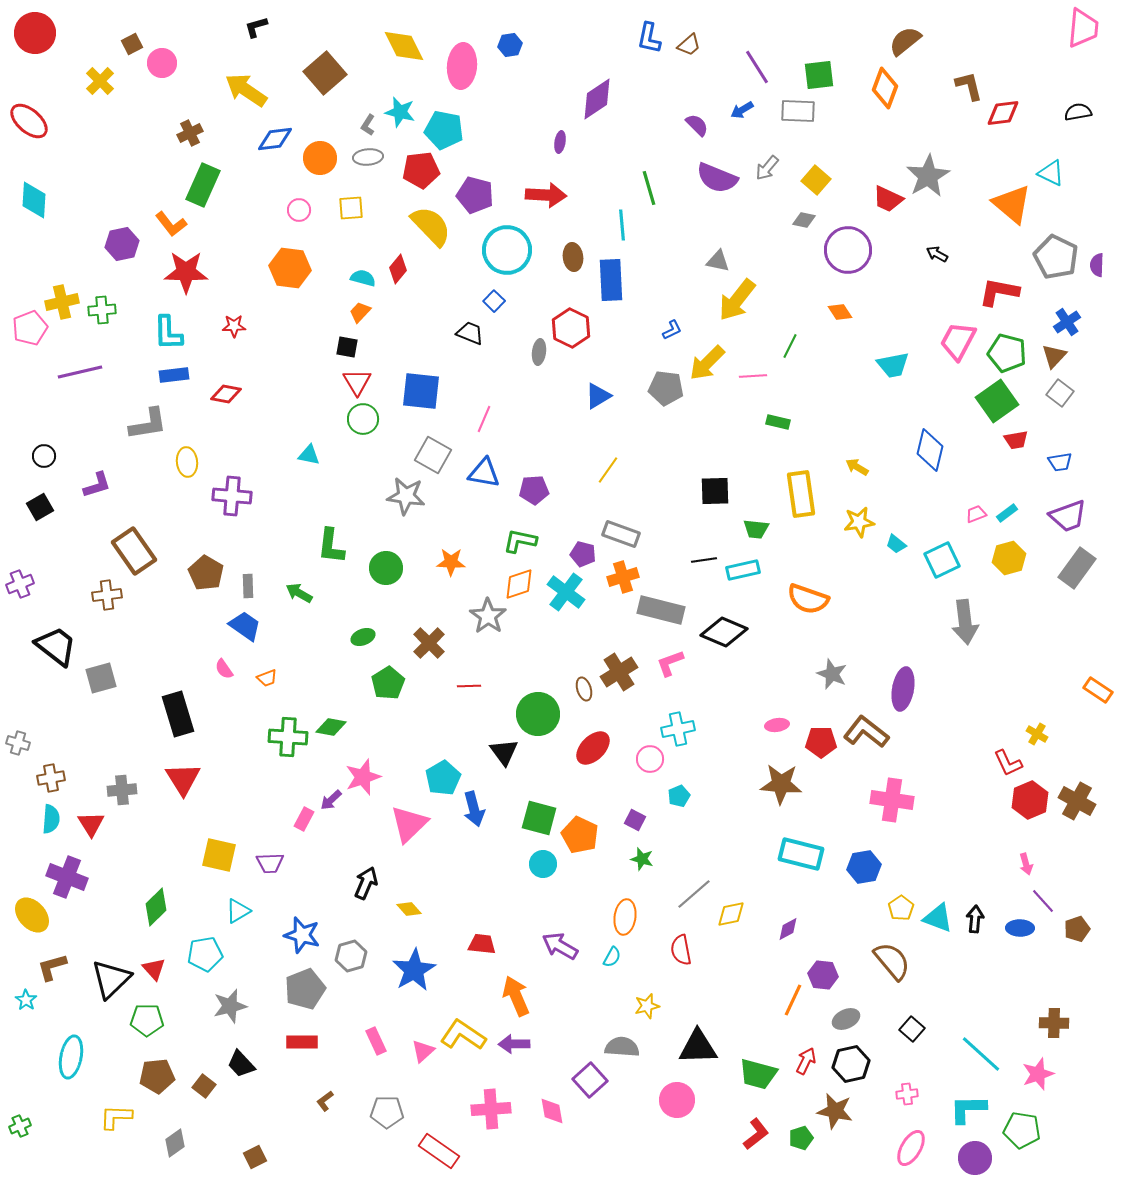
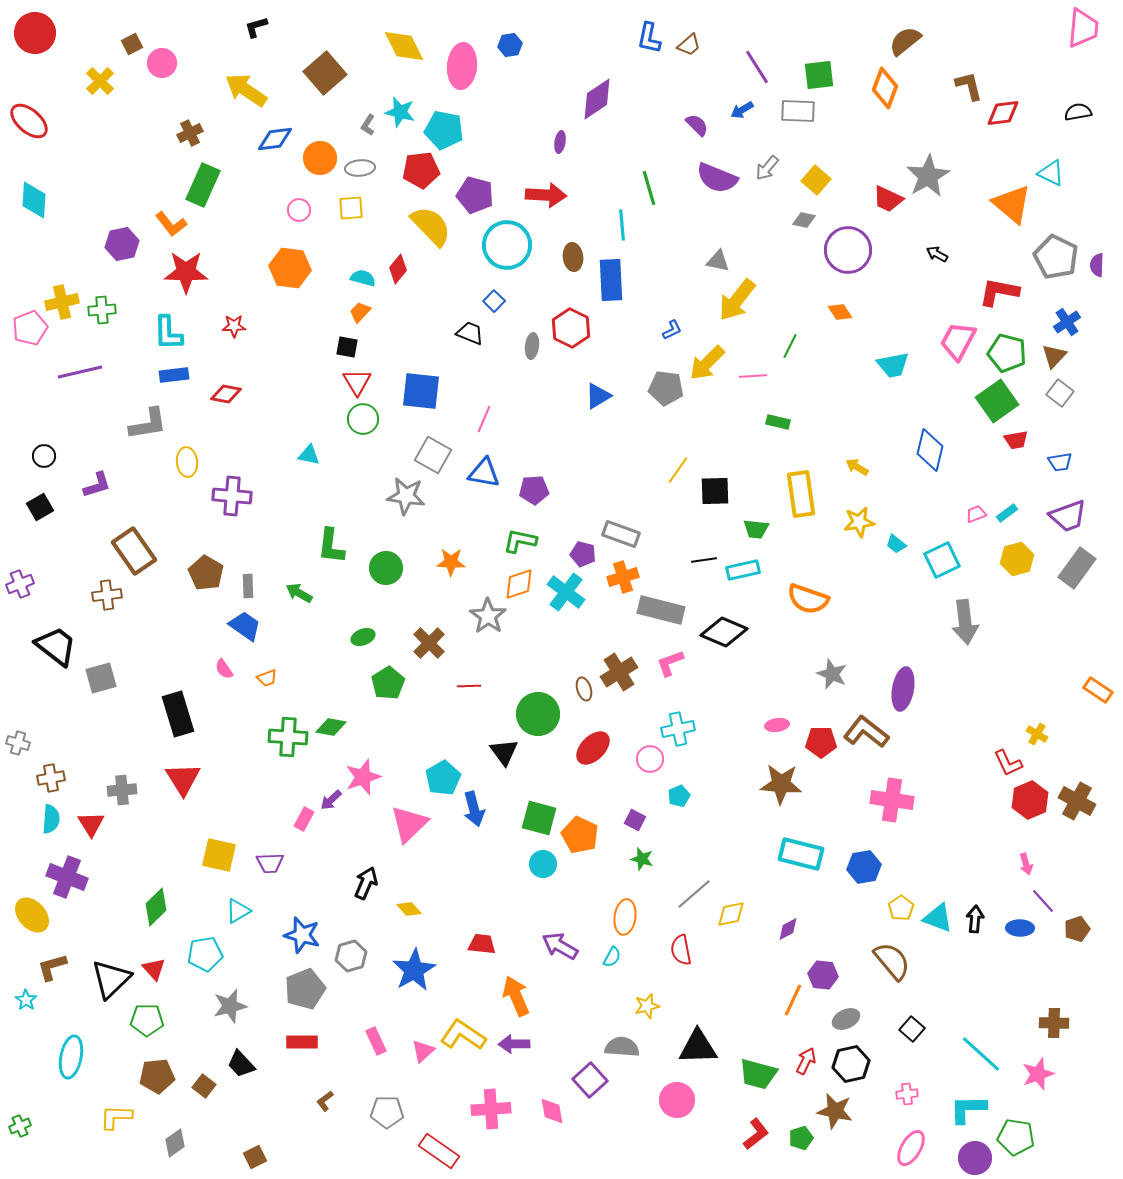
gray ellipse at (368, 157): moved 8 px left, 11 px down
cyan circle at (507, 250): moved 5 px up
gray ellipse at (539, 352): moved 7 px left, 6 px up
yellow line at (608, 470): moved 70 px right
yellow hexagon at (1009, 558): moved 8 px right, 1 px down
green pentagon at (1022, 1130): moved 6 px left, 7 px down
